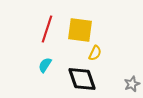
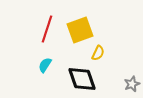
yellow square: rotated 28 degrees counterclockwise
yellow semicircle: moved 3 px right
